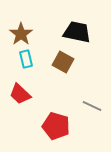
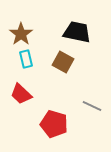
red trapezoid: moved 1 px right
red pentagon: moved 2 px left, 2 px up
